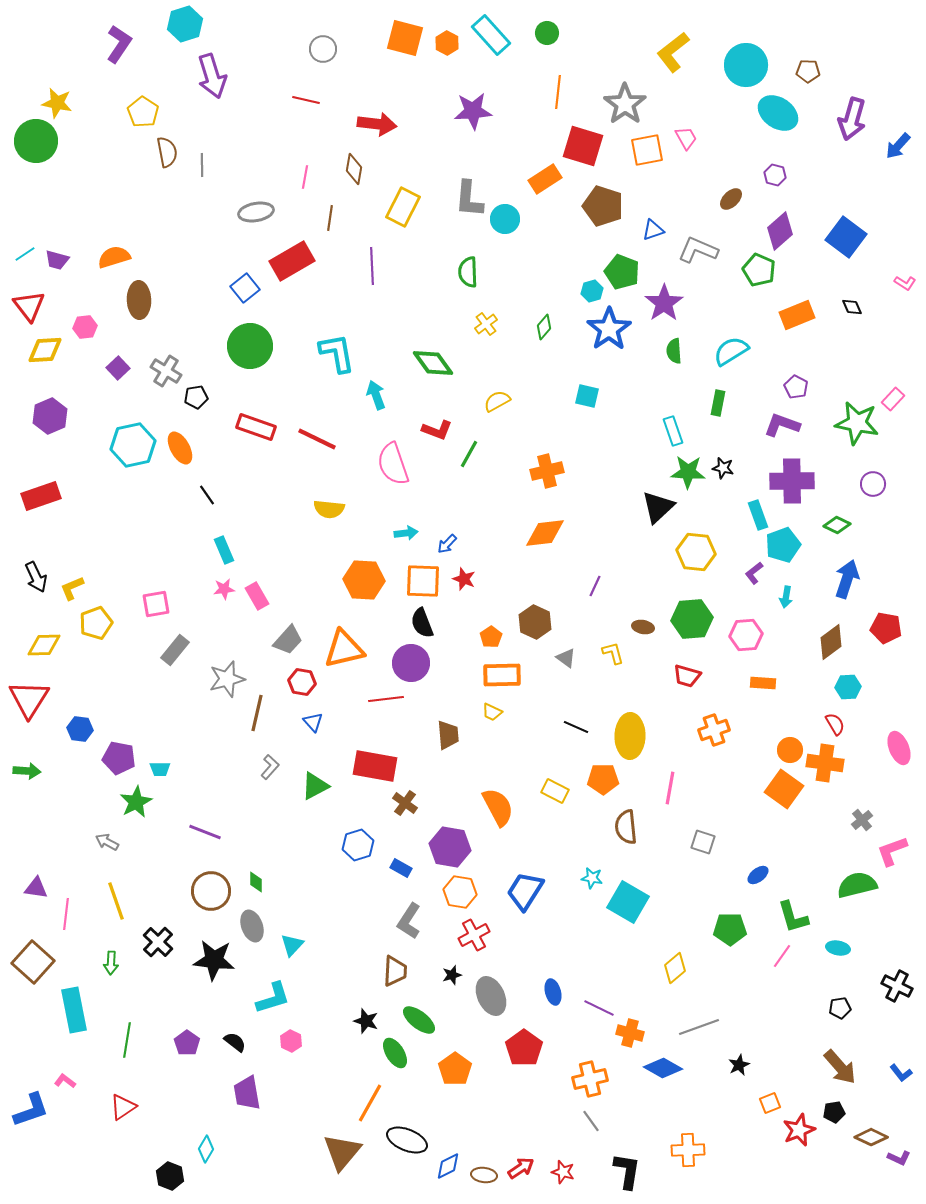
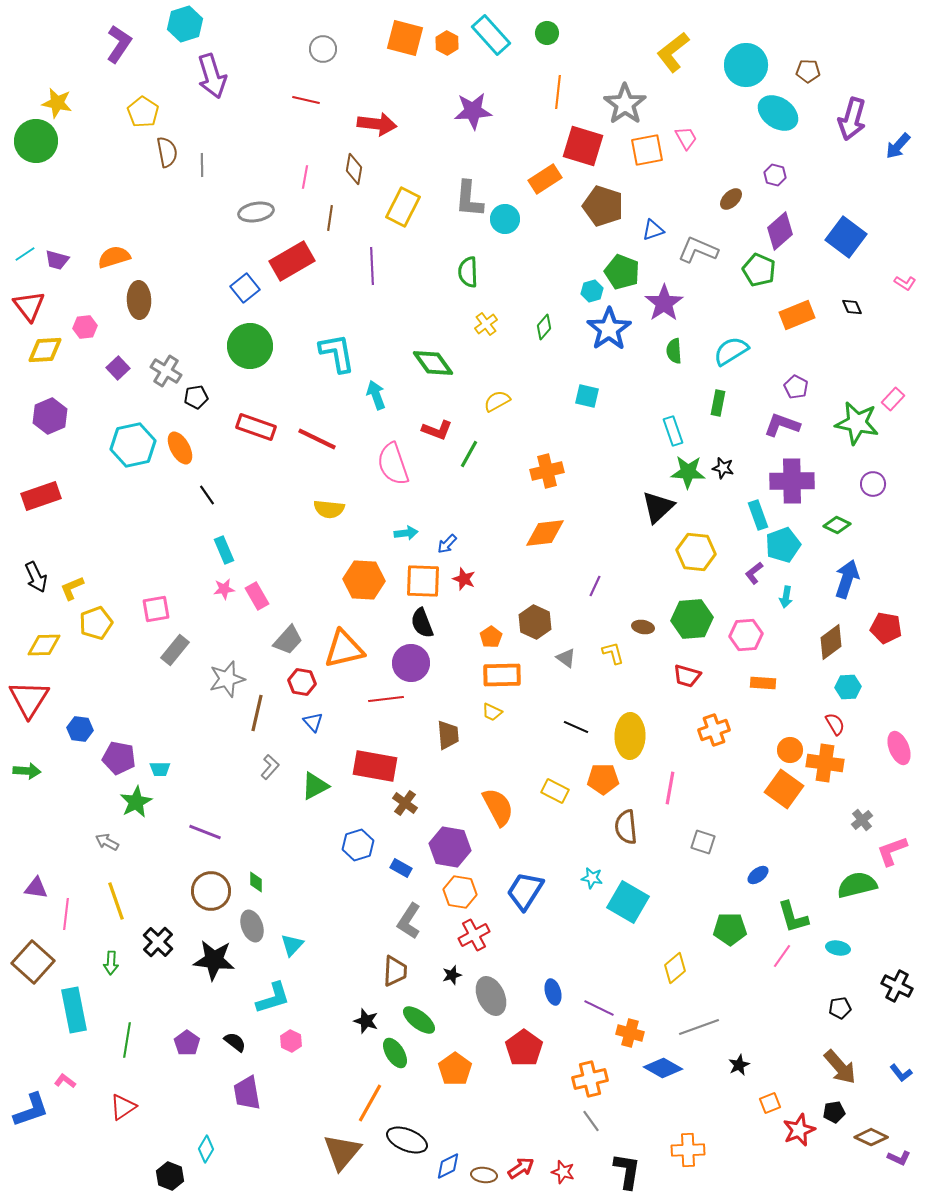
pink square at (156, 604): moved 5 px down
